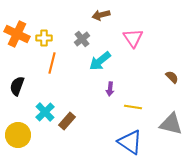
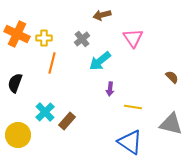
brown arrow: moved 1 px right
black semicircle: moved 2 px left, 3 px up
